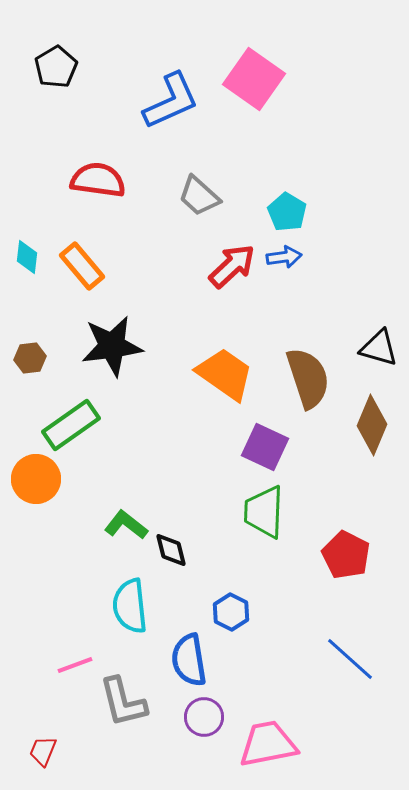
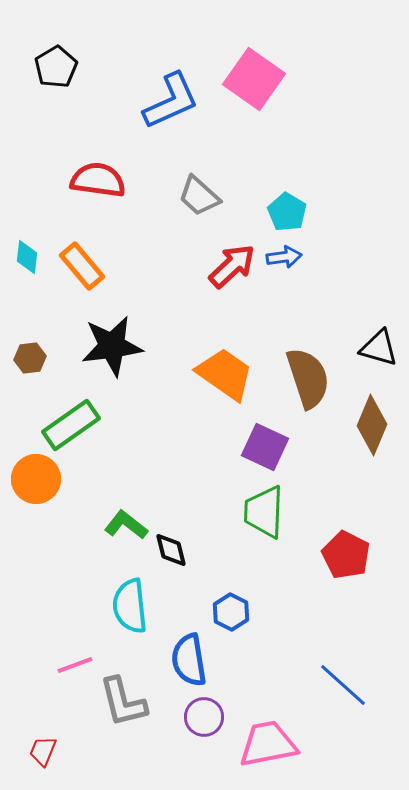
blue line: moved 7 px left, 26 px down
